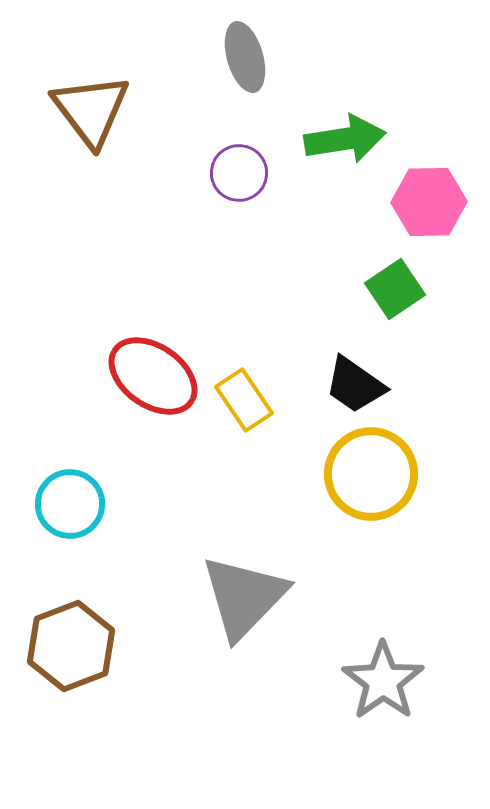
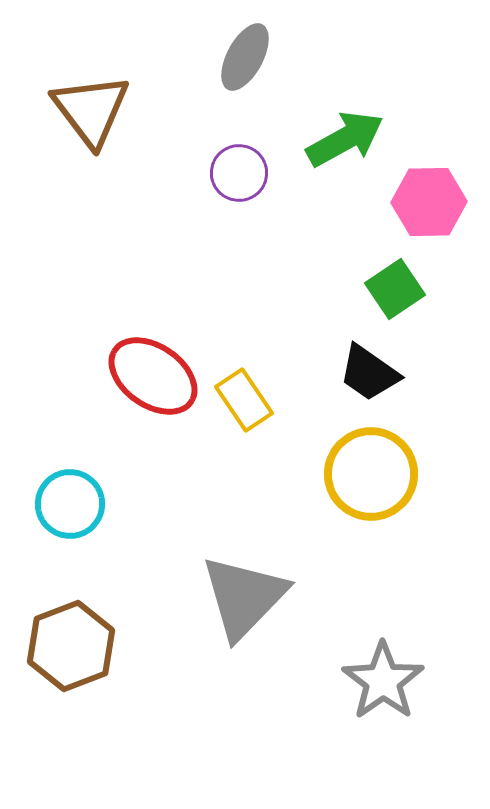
gray ellipse: rotated 44 degrees clockwise
green arrow: rotated 20 degrees counterclockwise
black trapezoid: moved 14 px right, 12 px up
